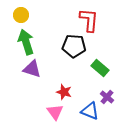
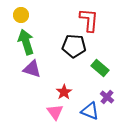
red star: rotated 21 degrees clockwise
